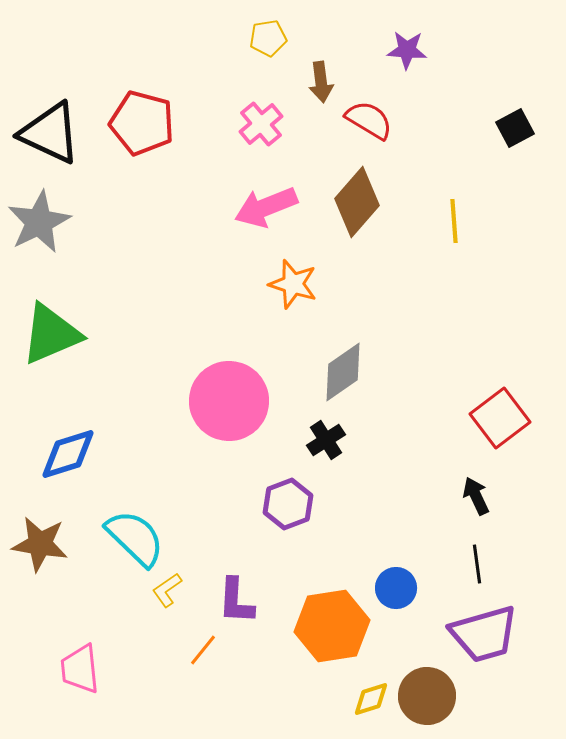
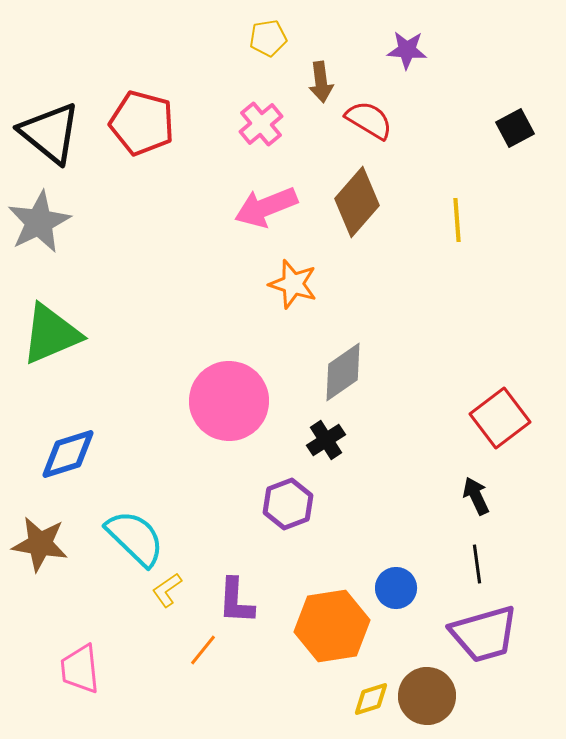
black triangle: rotated 14 degrees clockwise
yellow line: moved 3 px right, 1 px up
